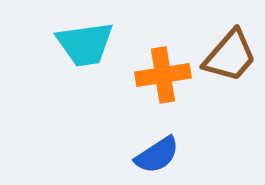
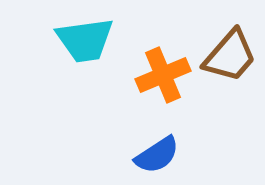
cyan trapezoid: moved 4 px up
orange cross: rotated 14 degrees counterclockwise
